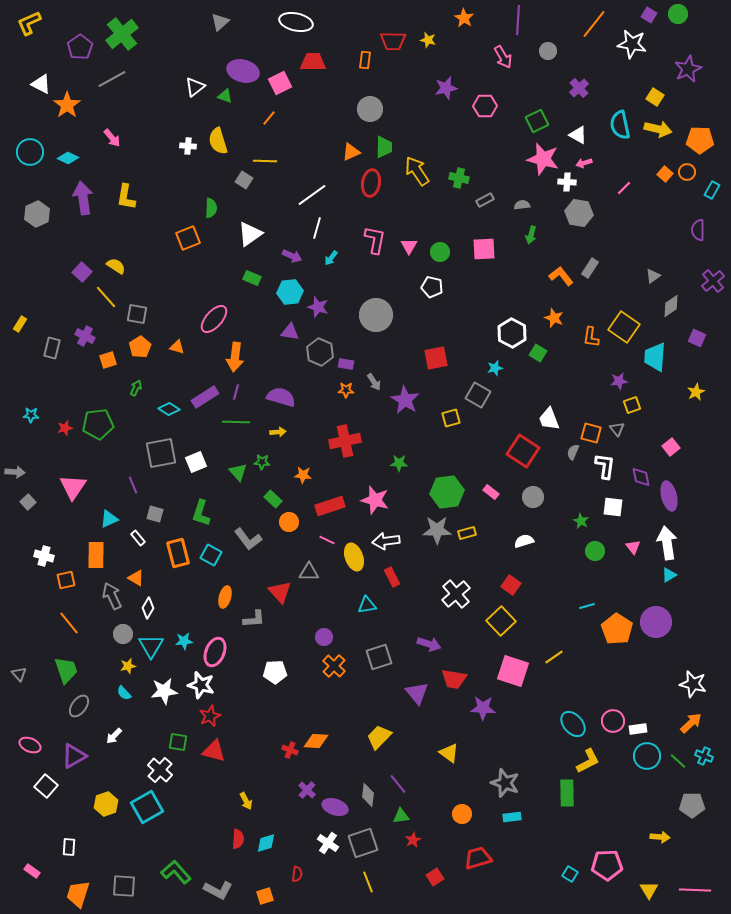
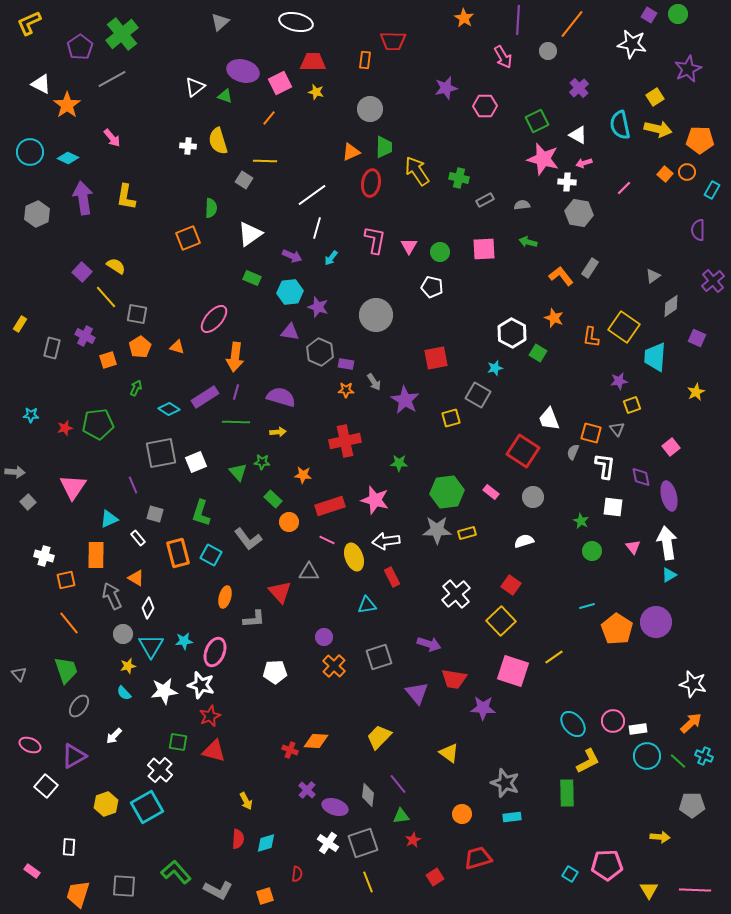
orange line at (594, 24): moved 22 px left
yellow star at (428, 40): moved 112 px left, 52 px down
yellow square at (655, 97): rotated 24 degrees clockwise
green arrow at (531, 235): moved 3 px left, 7 px down; rotated 90 degrees clockwise
green circle at (595, 551): moved 3 px left
